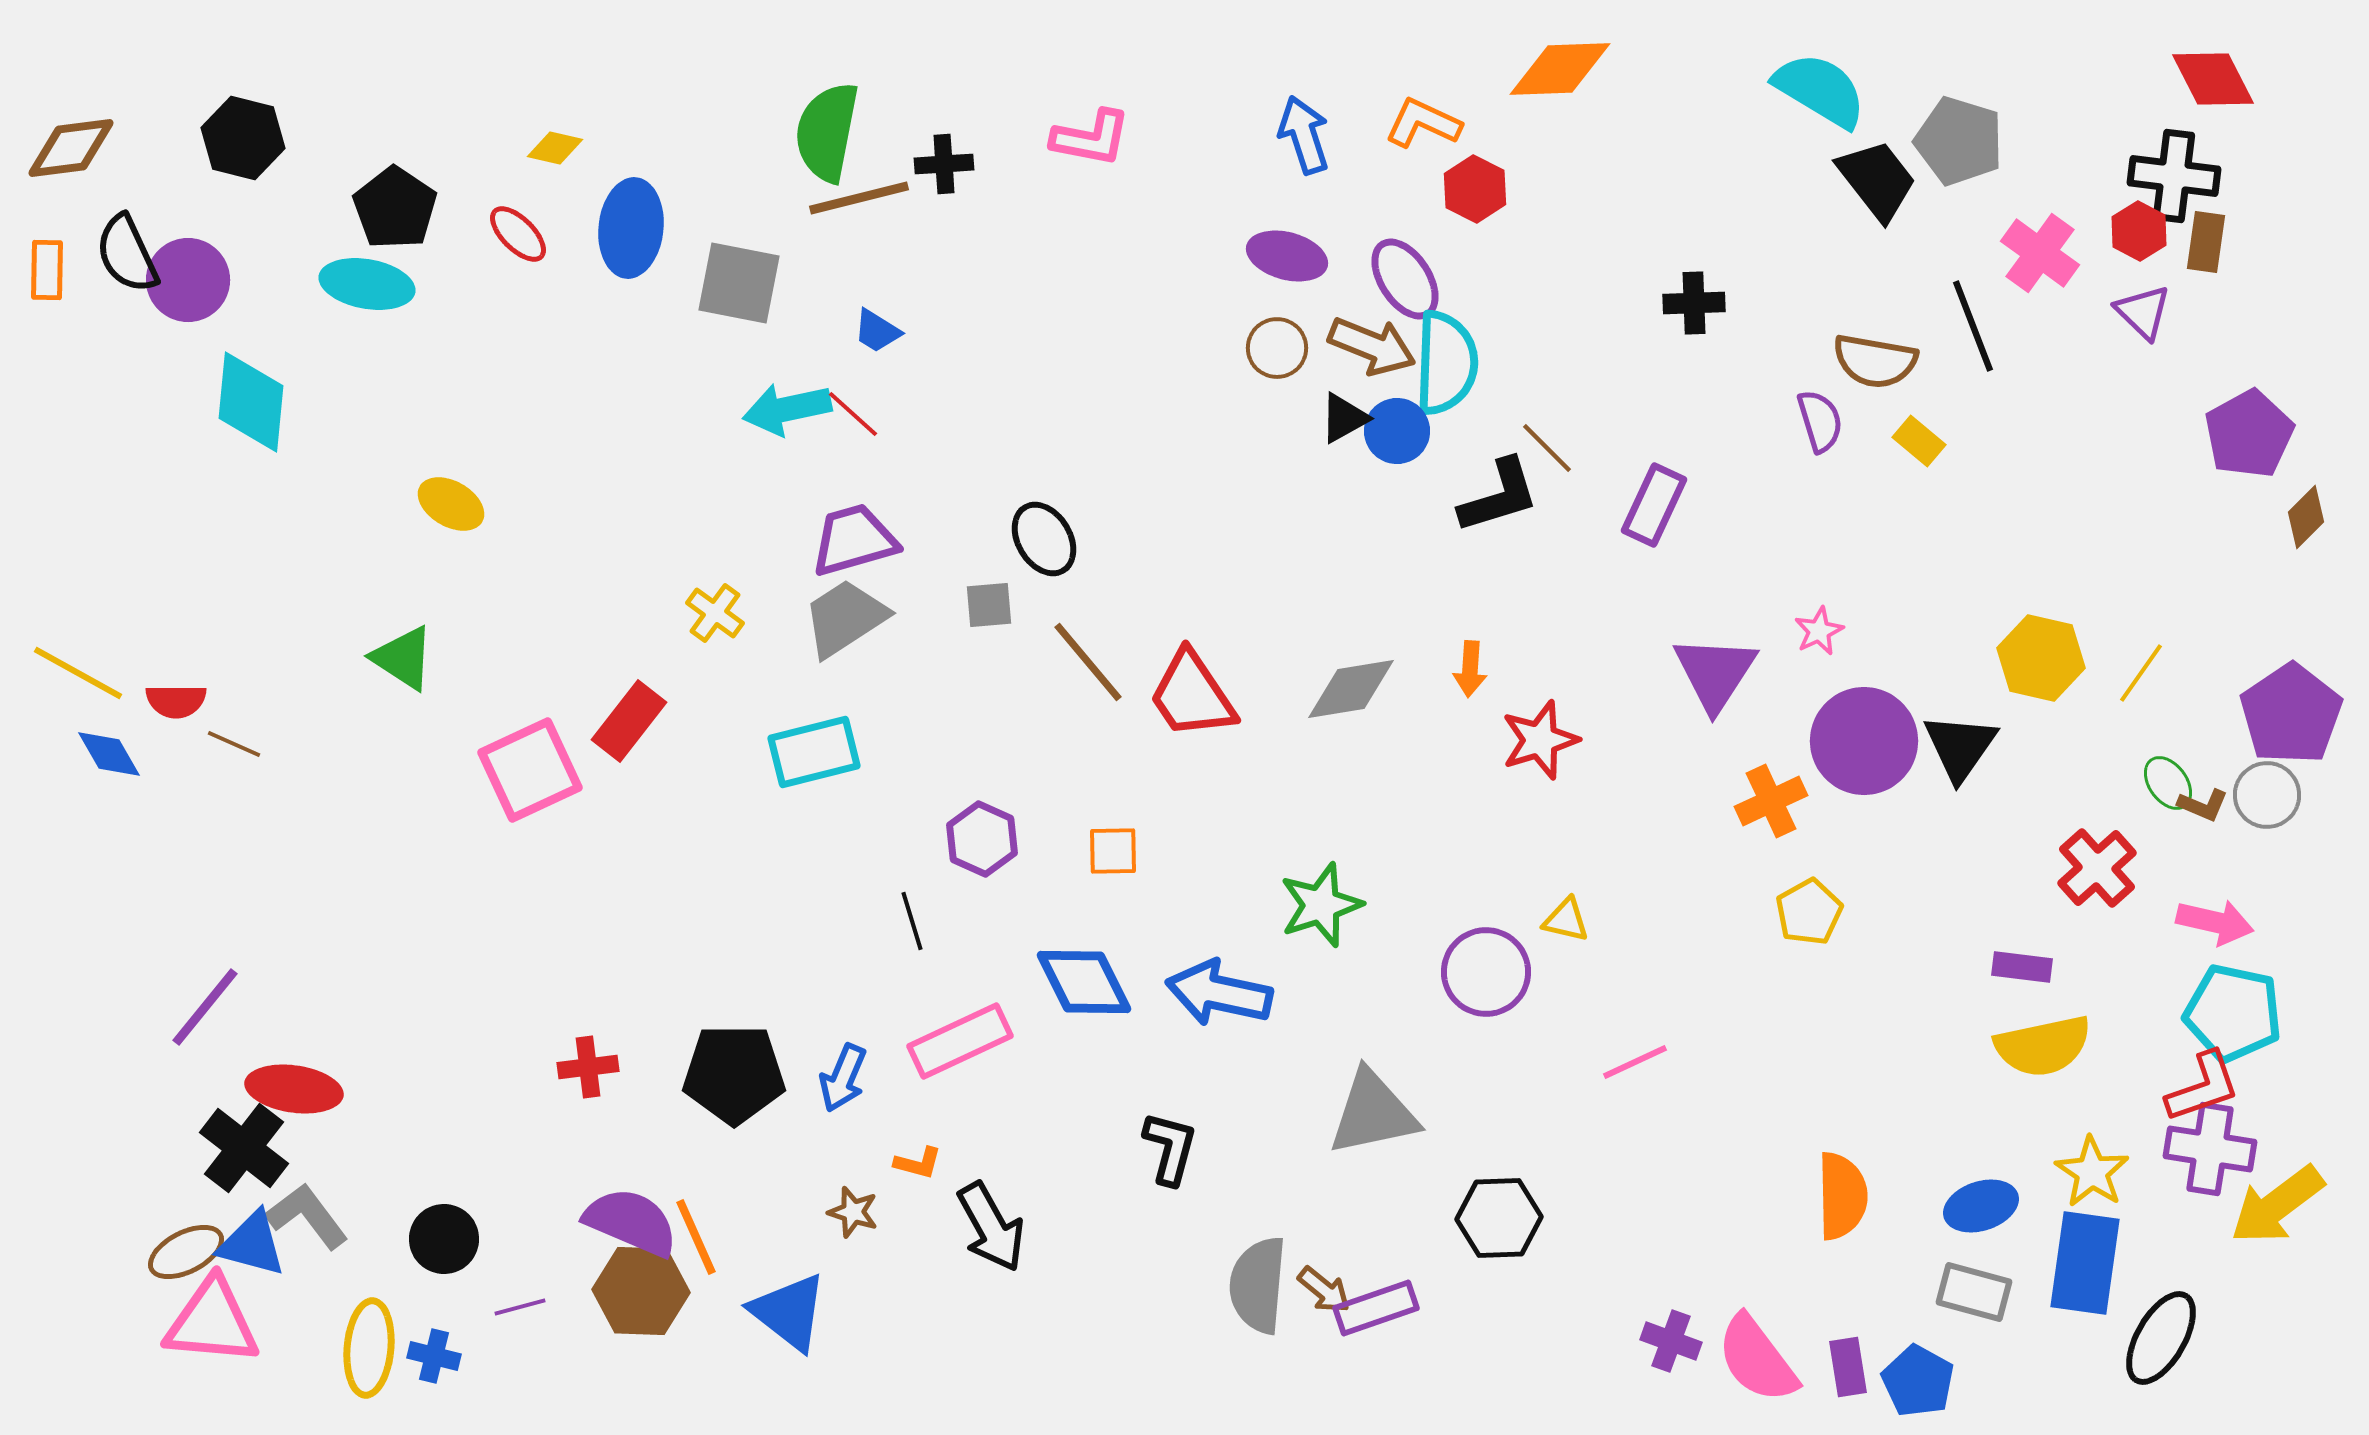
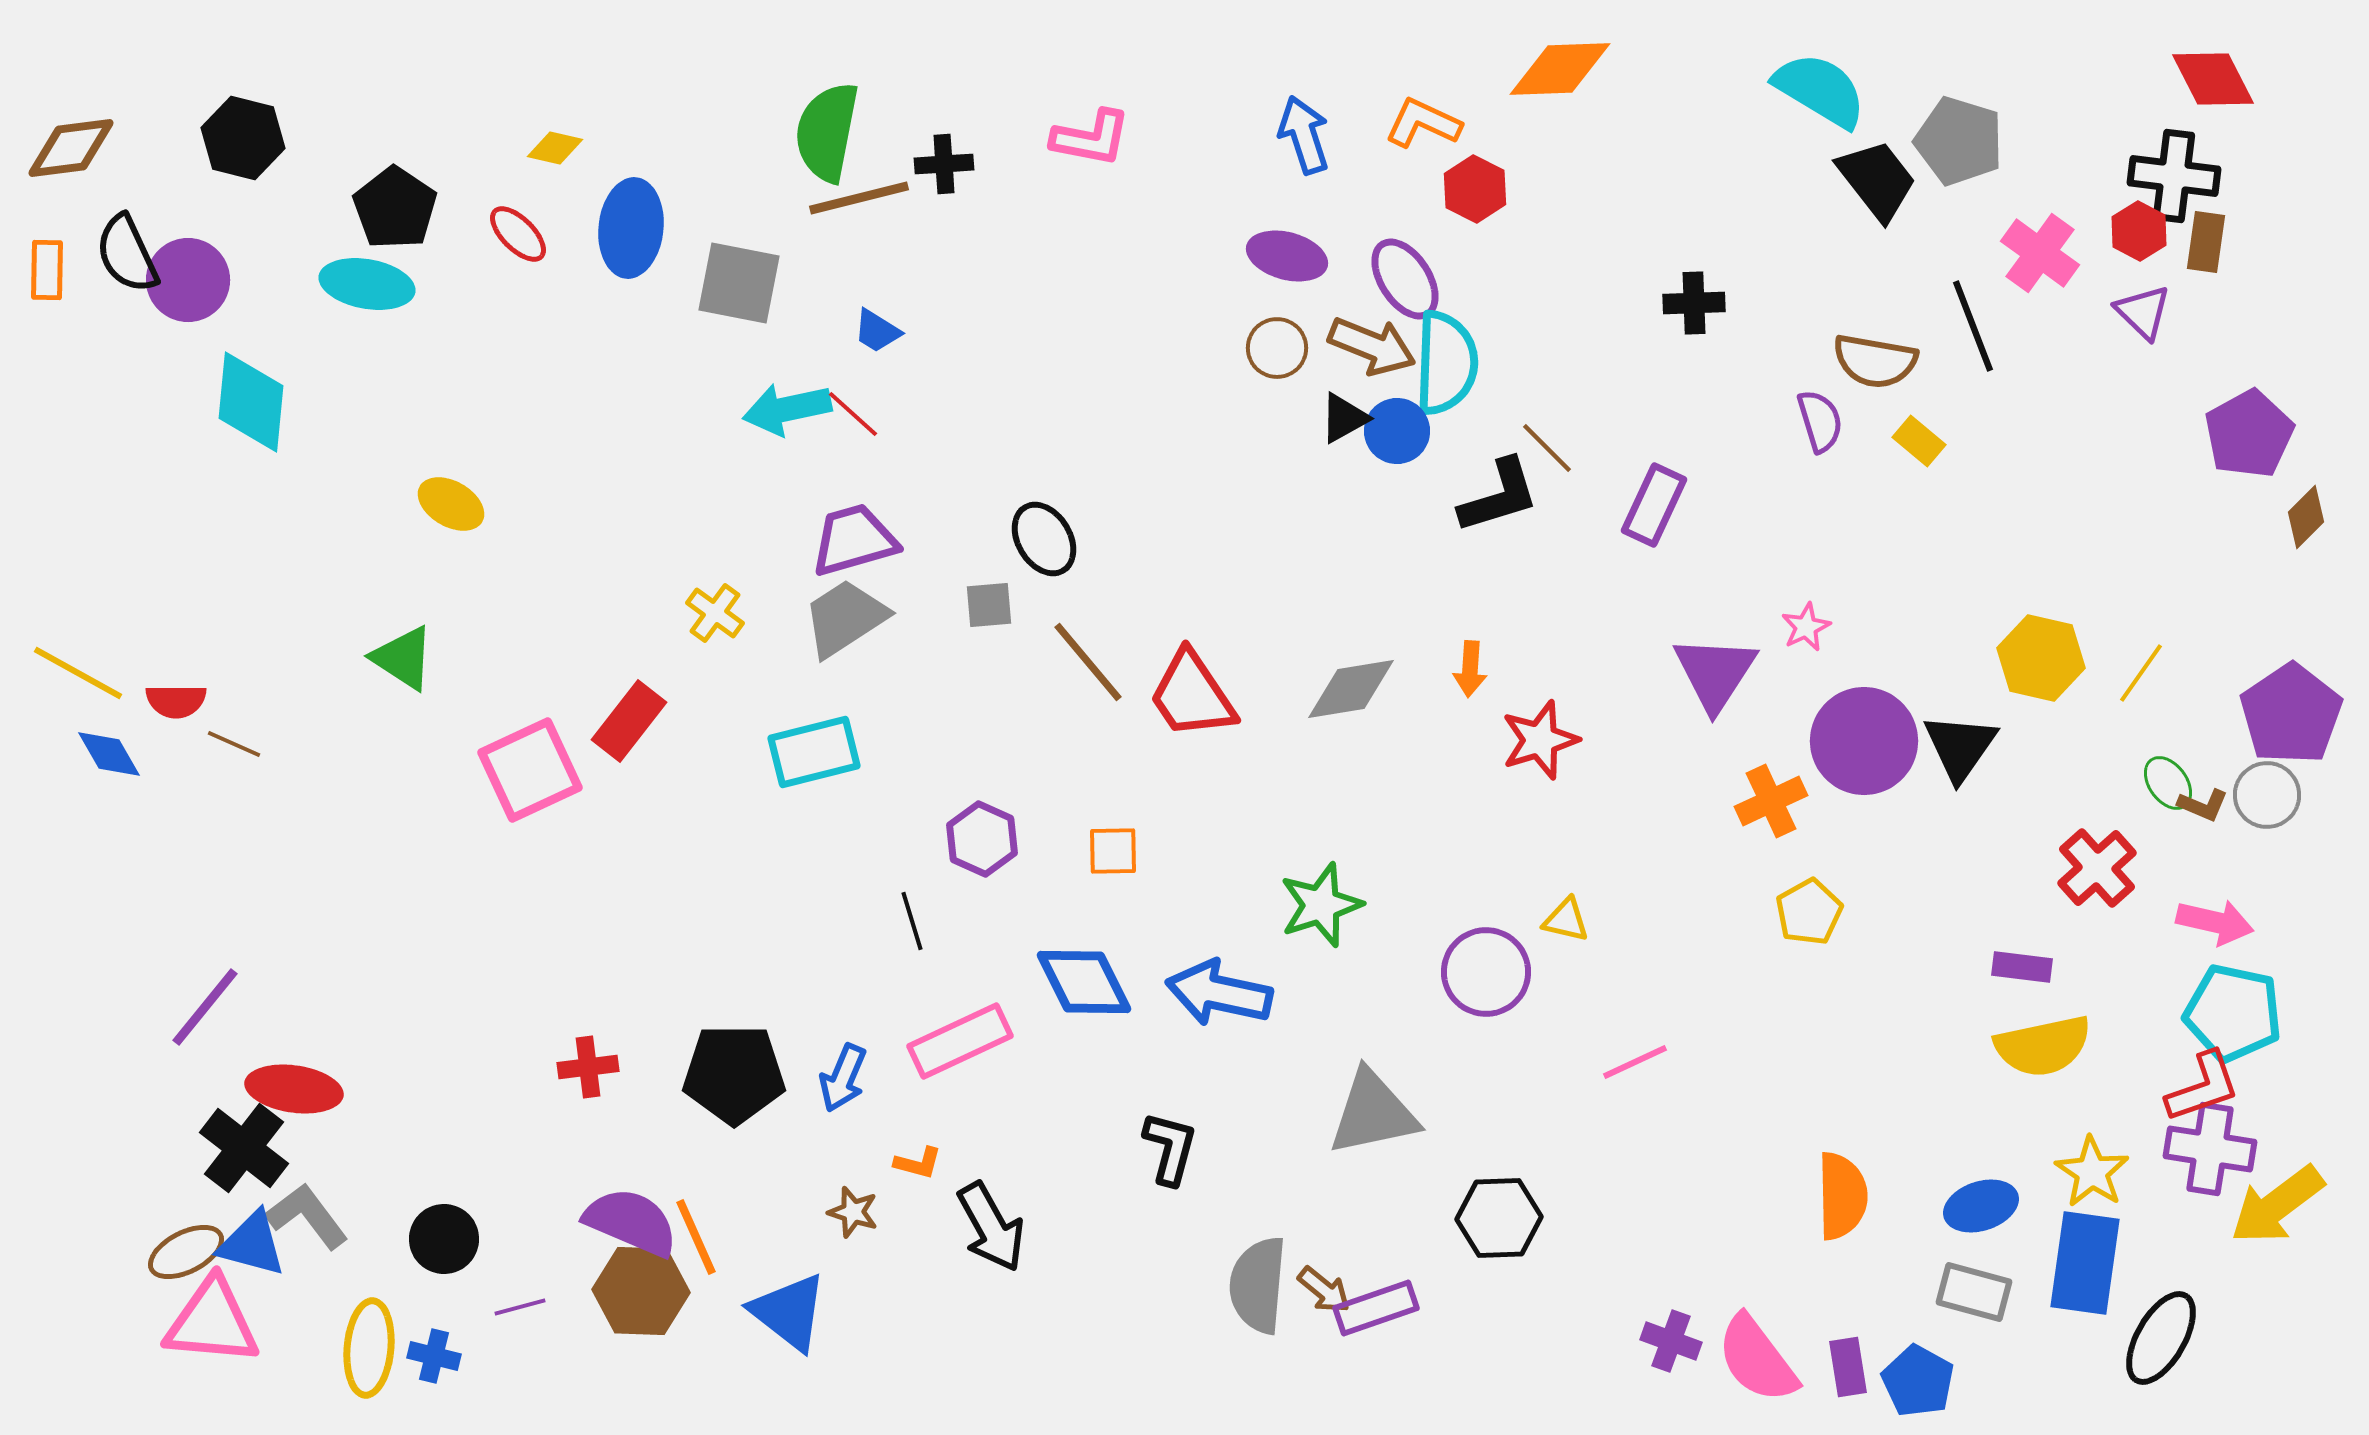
pink star at (1819, 631): moved 13 px left, 4 px up
